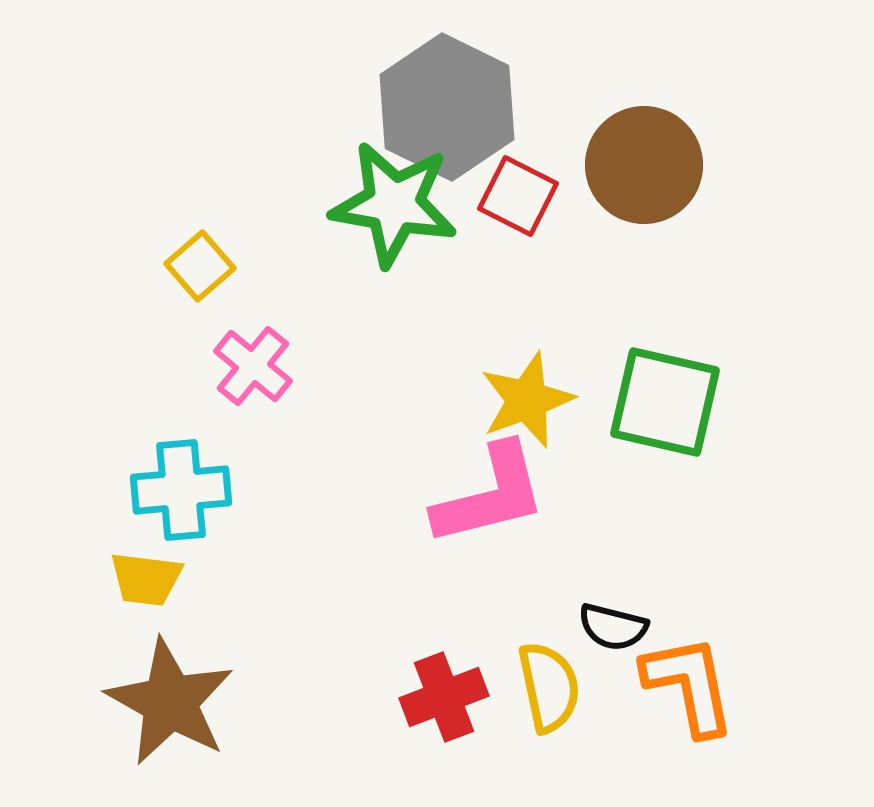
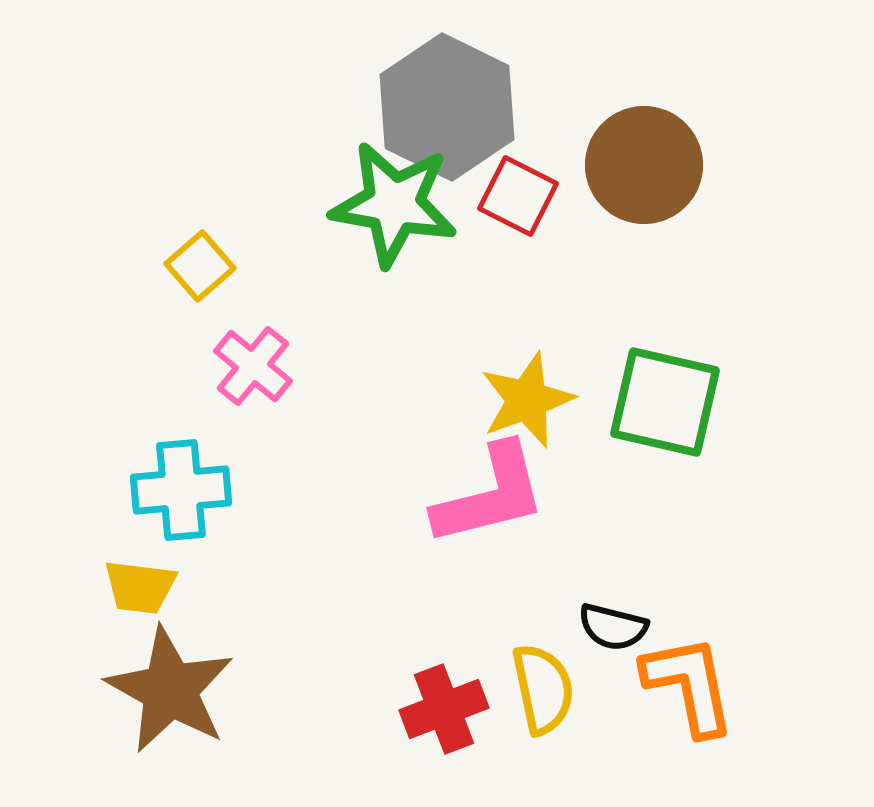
yellow trapezoid: moved 6 px left, 8 px down
yellow semicircle: moved 6 px left, 2 px down
red cross: moved 12 px down
brown star: moved 12 px up
